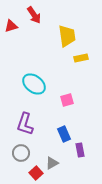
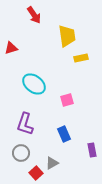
red triangle: moved 22 px down
purple rectangle: moved 12 px right
